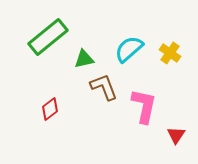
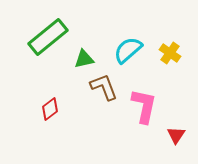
cyan semicircle: moved 1 px left, 1 px down
